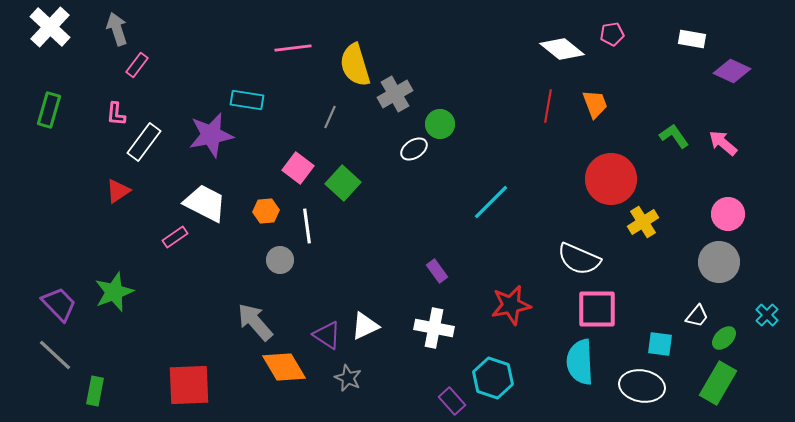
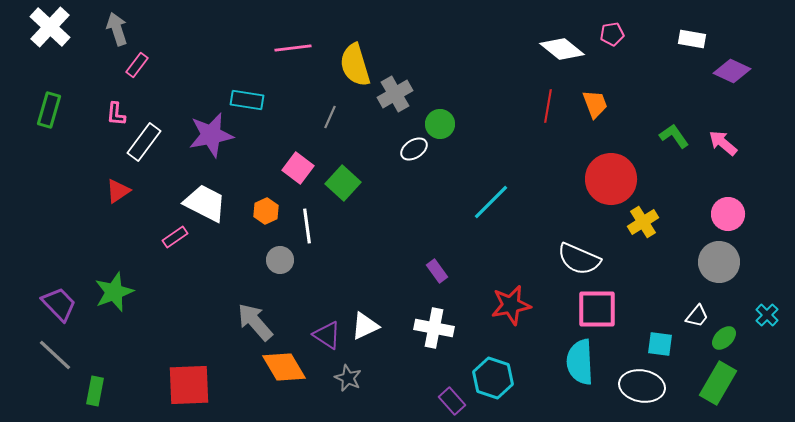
orange hexagon at (266, 211): rotated 20 degrees counterclockwise
